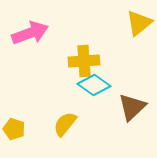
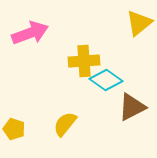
cyan diamond: moved 12 px right, 5 px up
brown triangle: rotated 16 degrees clockwise
